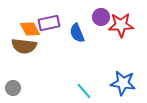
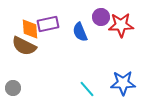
purple rectangle: moved 1 px left, 1 px down
orange diamond: rotated 25 degrees clockwise
blue semicircle: moved 3 px right, 1 px up
brown semicircle: rotated 20 degrees clockwise
blue star: rotated 10 degrees counterclockwise
cyan line: moved 3 px right, 2 px up
